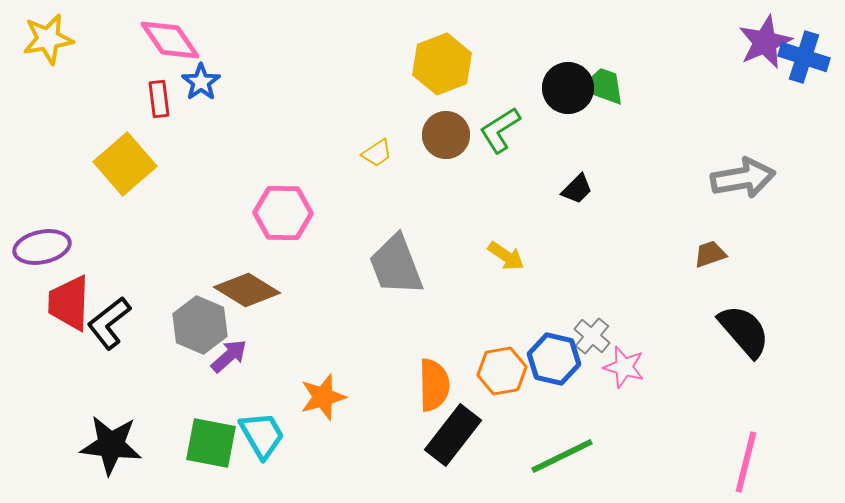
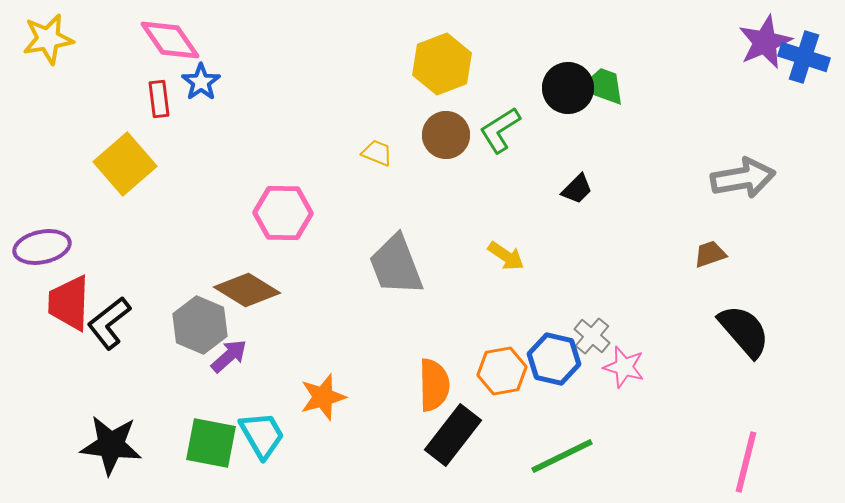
yellow trapezoid: rotated 124 degrees counterclockwise
